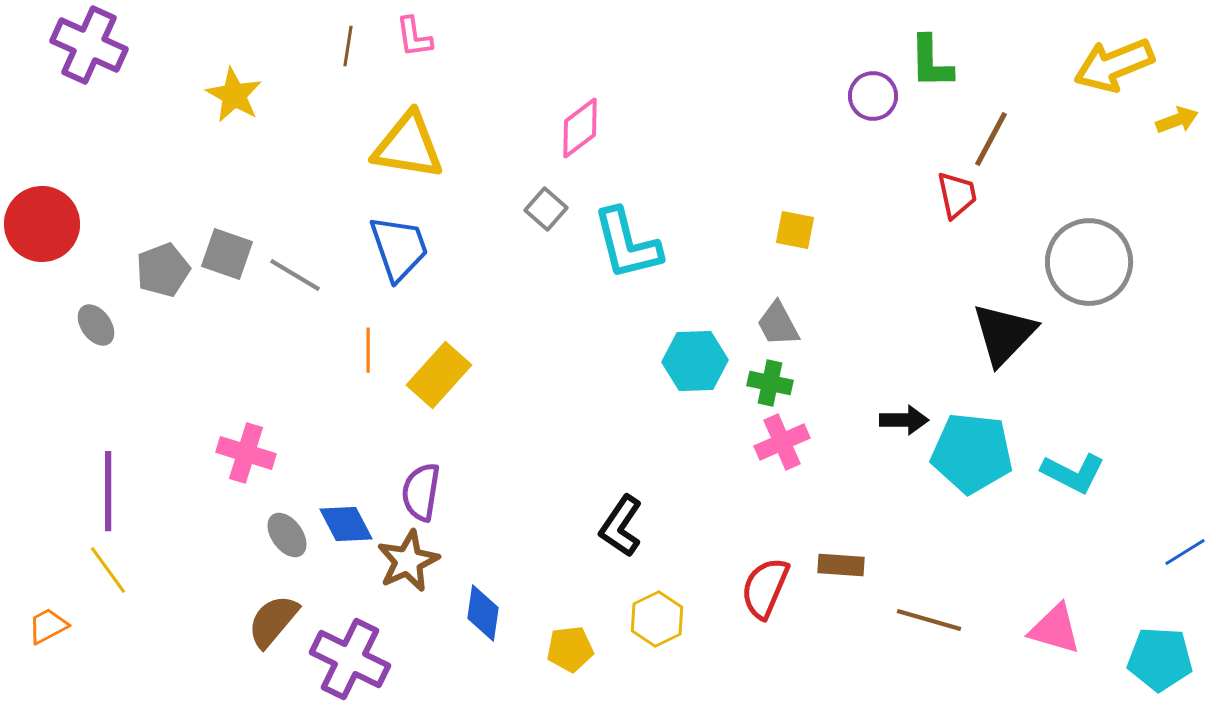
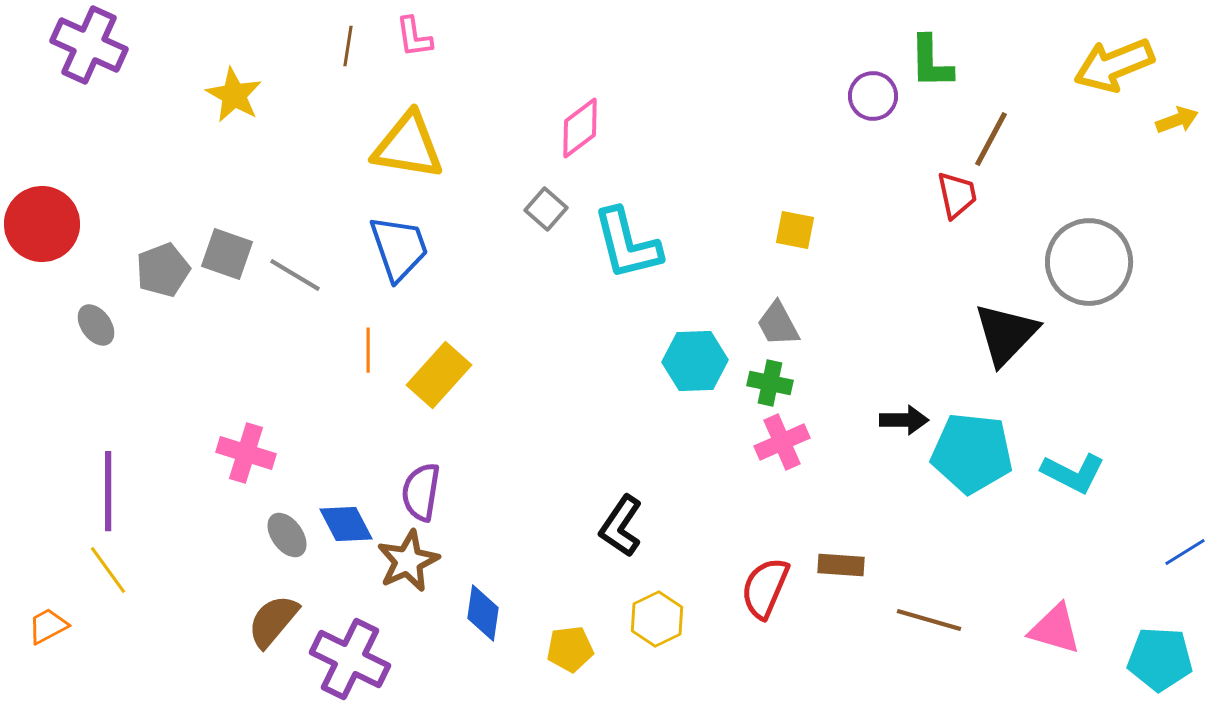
black triangle at (1004, 334): moved 2 px right
